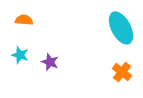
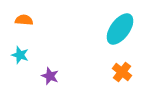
cyan ellipse: moved 1 px left, 1 px down; rotated 64 degrees clockwise
purple star: moved 14 px down
